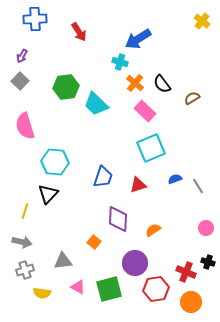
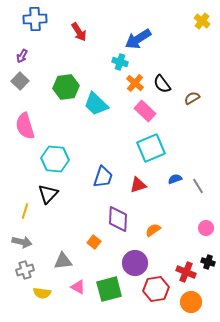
cyan hexagon: moved 3 px up
